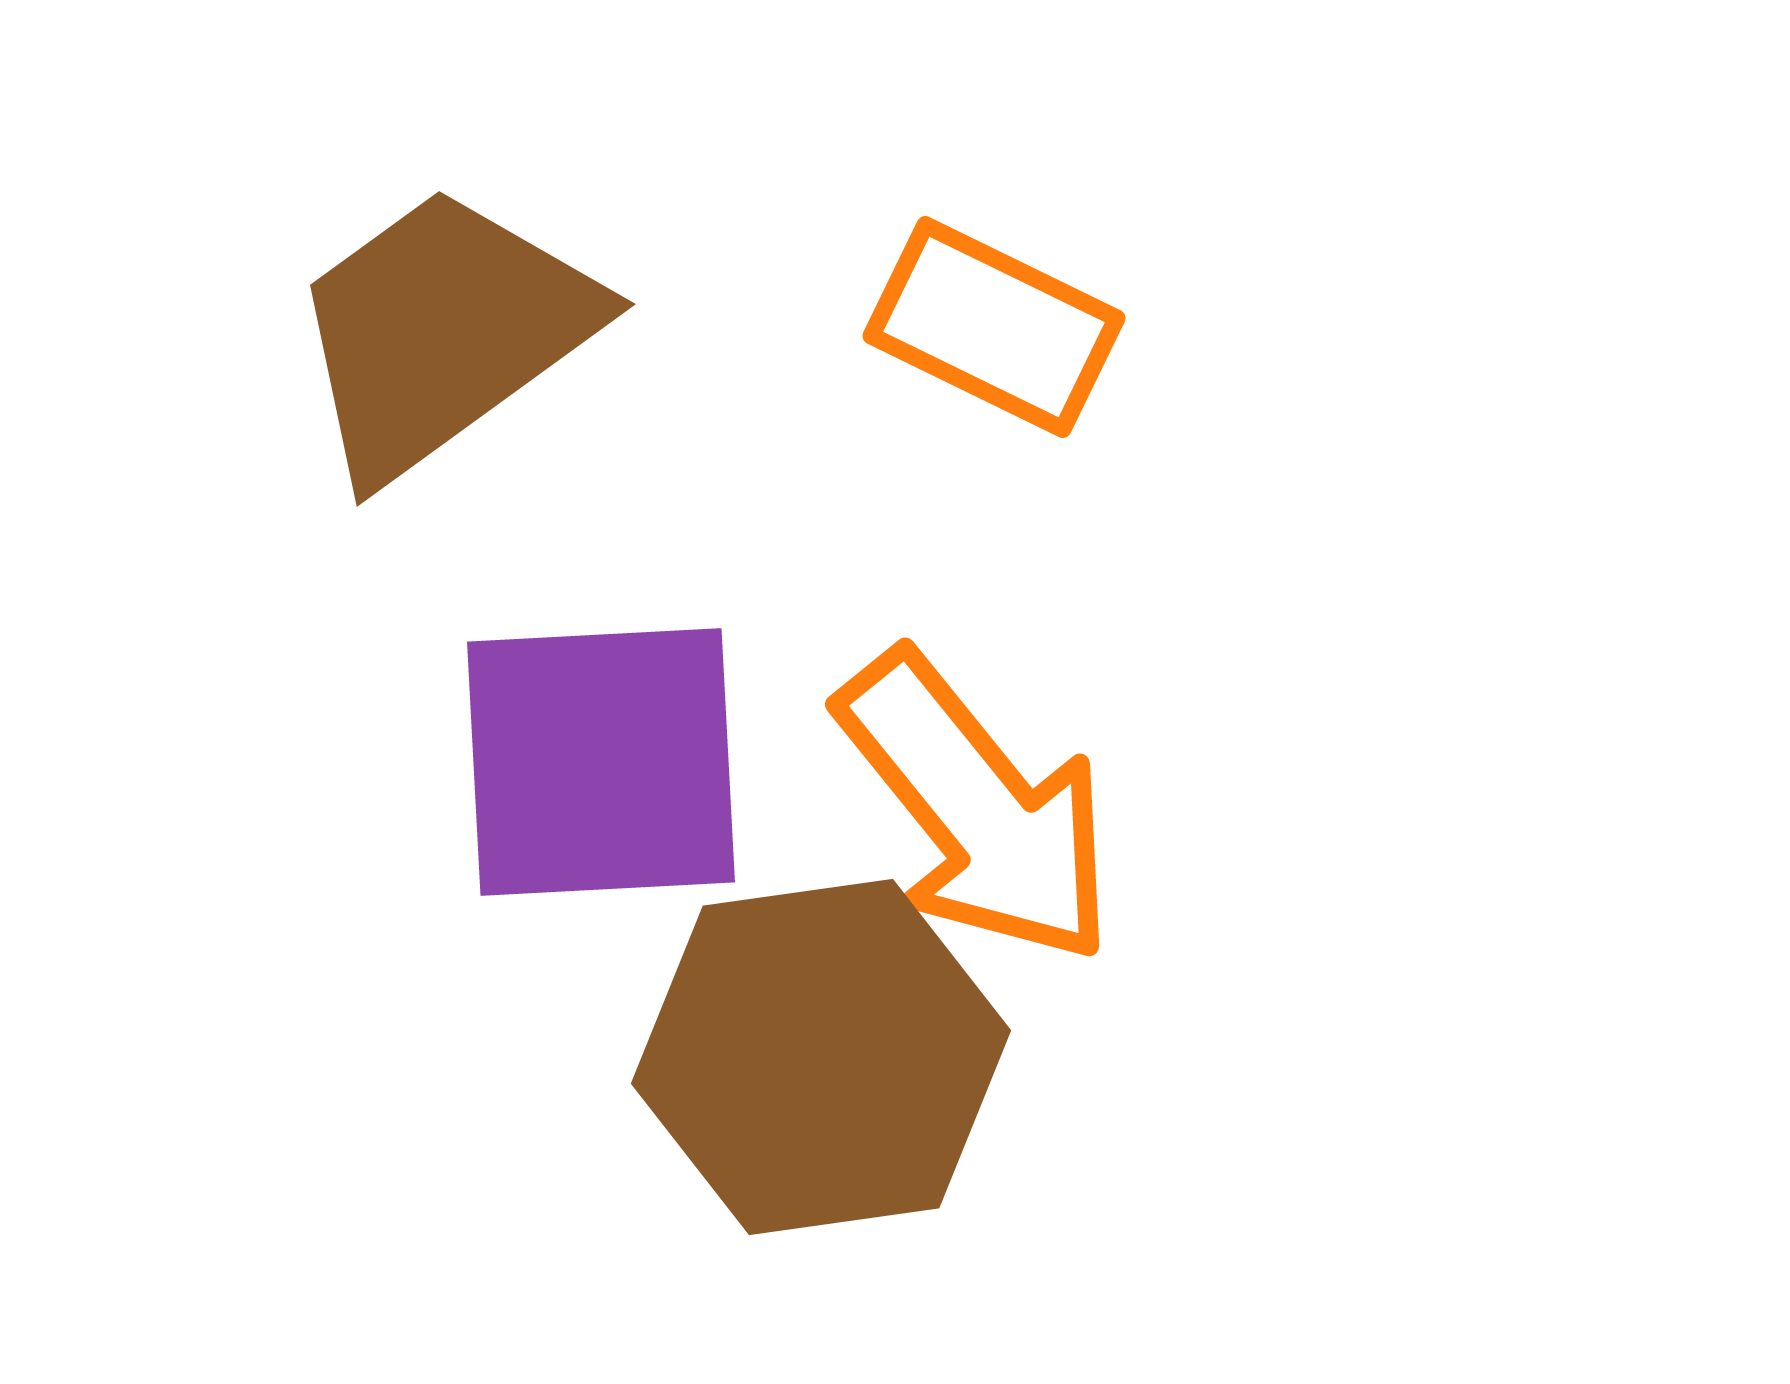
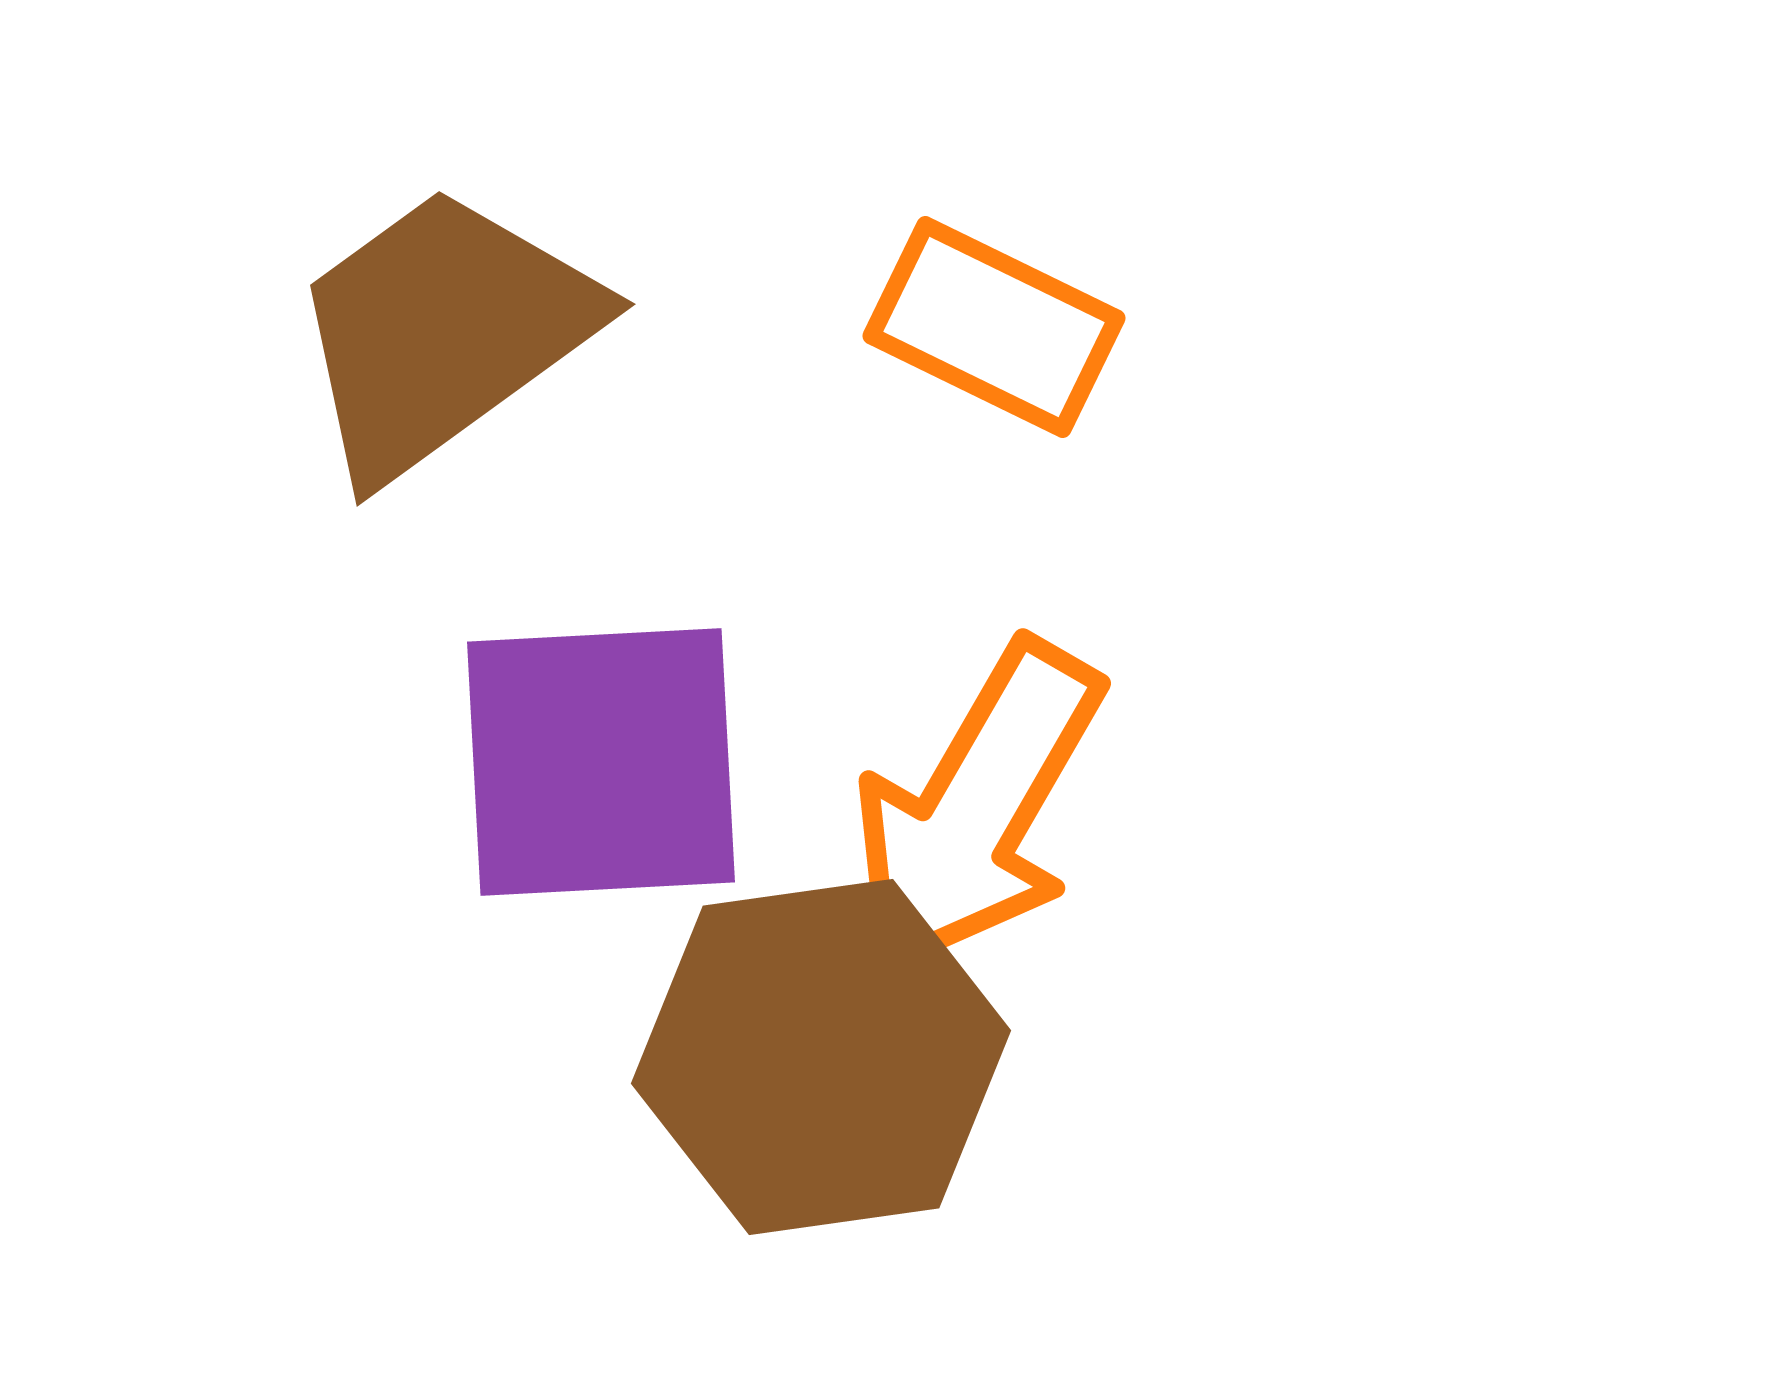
orange arrow: rotated 69 degrees clockwise
